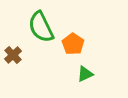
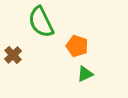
green semicircle: moved 5 px up
orange pentagon: moved 4 px right, 2 px down; rotated 15 degrees counterclockwise
